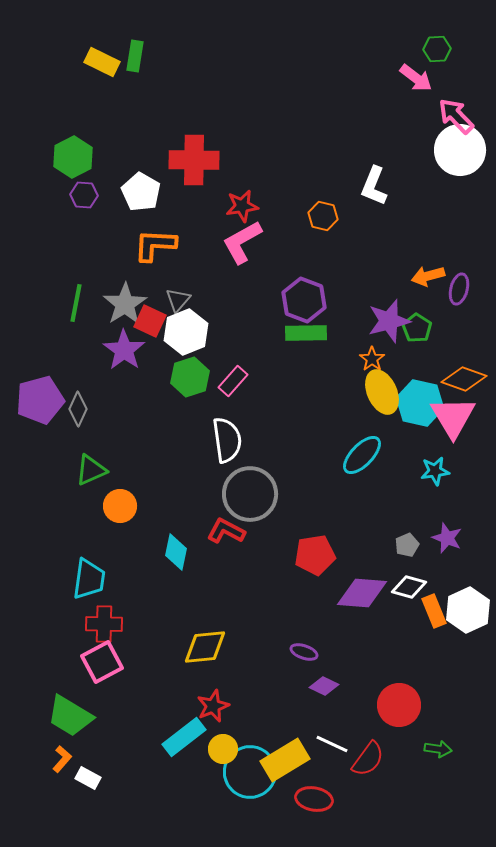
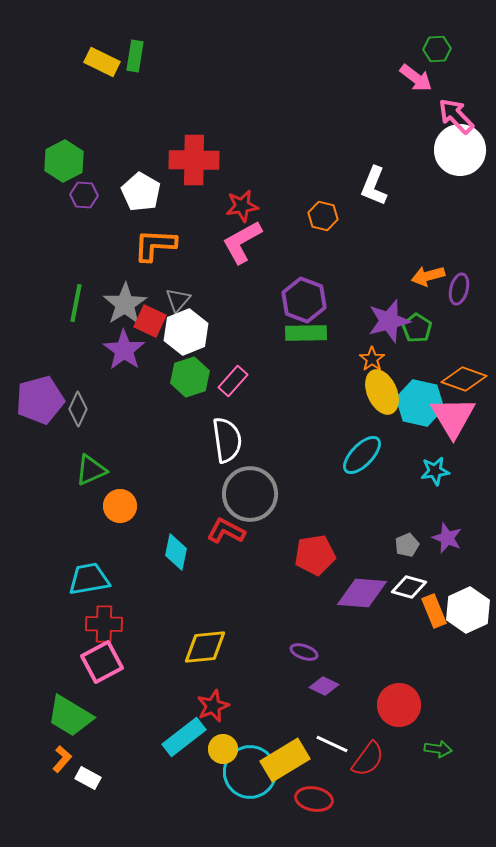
green hexagon at (73, 157): moved 9 px left, 4 px down
cyan trapezoid at (89, 579): rotated 108 degrees counterclockwise
